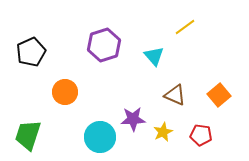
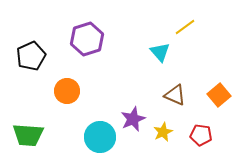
purple hexagon: moved 17 px left, 6 px up
black pentagon: moved 4 px down
cyan triangle: moved 6 px right, 4 px up
orange circle: moved 2 px right, 1 px up
purple star: rotated 20 degrees counterclockwise
green trapezoid: rotated 104 degrees counterclockwise
